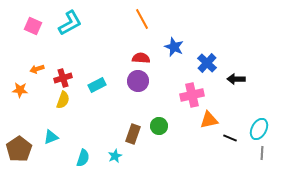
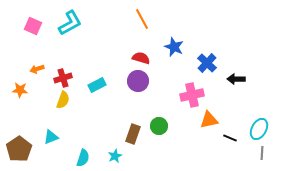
red semicircle: rotated 12 degrees clockwise
